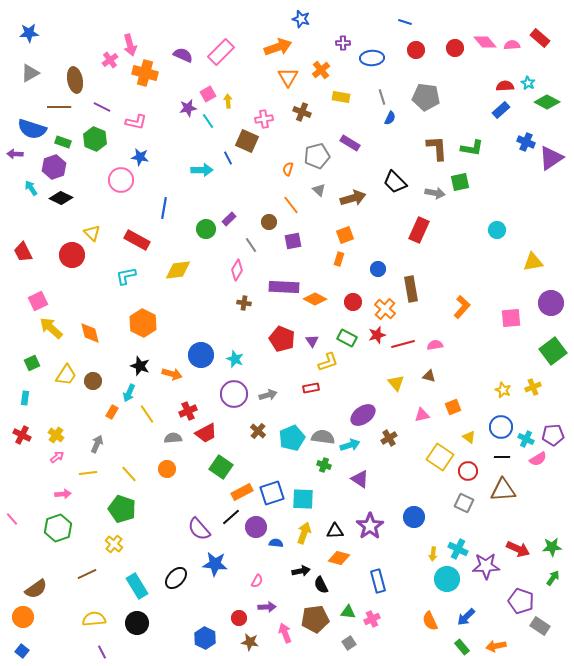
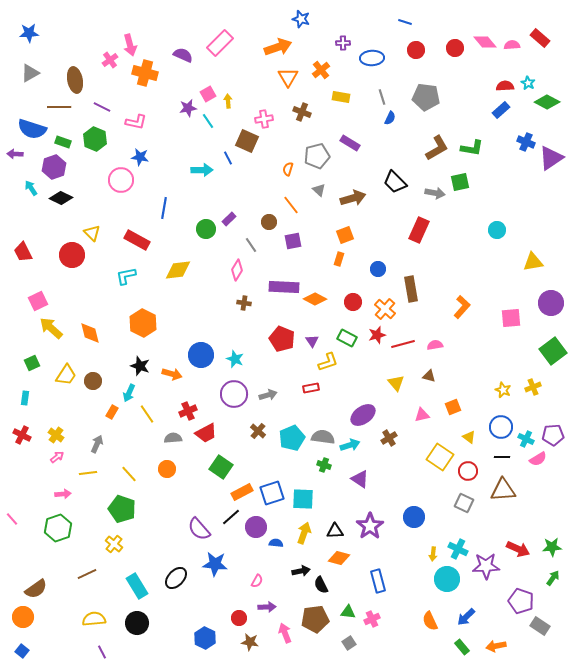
pink rectangle at (221, 52): moved 1 px left, 9 px up
brown L-shape at (437, 148): rotated 64 degrees clockwise
